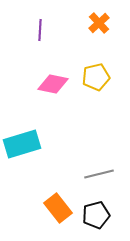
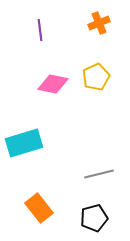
orange cross: rotated 20 degrees clockwise
purple line: rotated 10 degrees counterclockwise
yellow pentagon: rotated 12 degrees counterclockwise
cyan rectangle: moved 2 px right, 1 px up
orange rectangle: moved 19 px left
black pentagon: moved 2 px left, 3 px down
